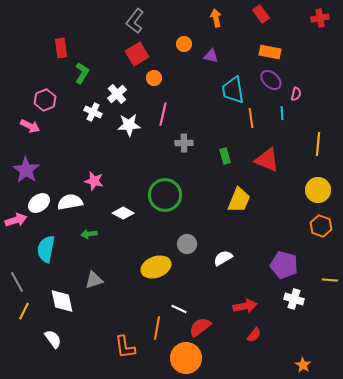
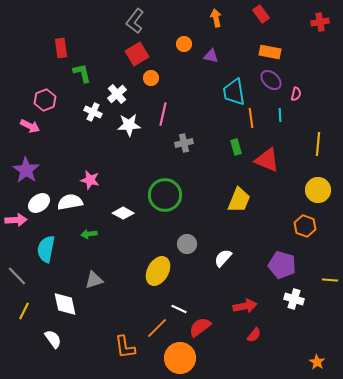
red cross at (320, 18): moved 4 px down
green L-shape at (82, 73): rotated 45 degrees counterclockwise
orange circle at (154, 78): moved 3 px left
cyan trapezoid at (233, 90): moved 1 px right, 2 px down
cyan line at (282, 113): moved 2 px left, 2 px down
gray cross at (184, 143): rotated 12 degrees counterclockwise
green rectangle at (225, 156): moved 11 px right, 9 px up
pink star at (94, 181): moved 4 px left, 1 px up
pink arrow at (16, 220): rotated 15 degrees clockwise
orange hexagon at (321, 226): moved 16 px left
white semicircle at (223, 258): rotated 18 degrees counterclockwise
purple pentagon at (284, 265): moved 2 px left
yellow ellipse at (156, 267): moved 2 px right, 4 px down; rotated 40 degrees counterclockwise
gray line at (17, 282): moved 6 px up; rotated 15 degrees counterclockwise
white diamond at (62, 301): moved 3 px right, 3 px down
orange line at (157, 328): rotated 35 degrees clockwise
orange circle at (186, 358): moved 6 px left
orange star at (303, 365): moved 14 px right, 3 px up
